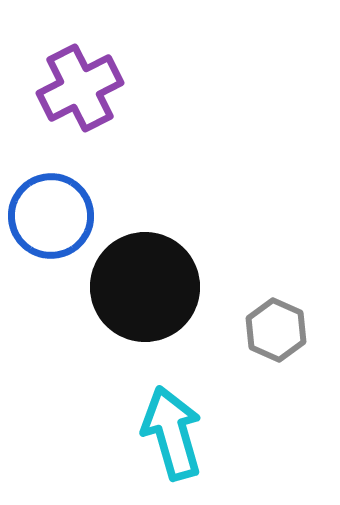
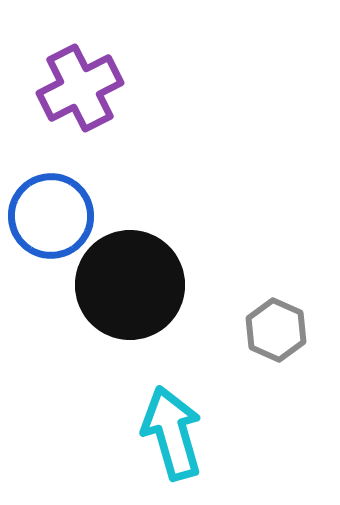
black circle: moved 15 px left, 2 px up
